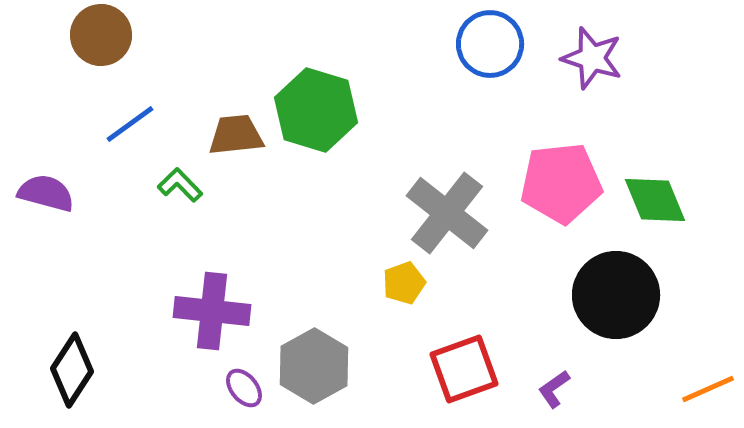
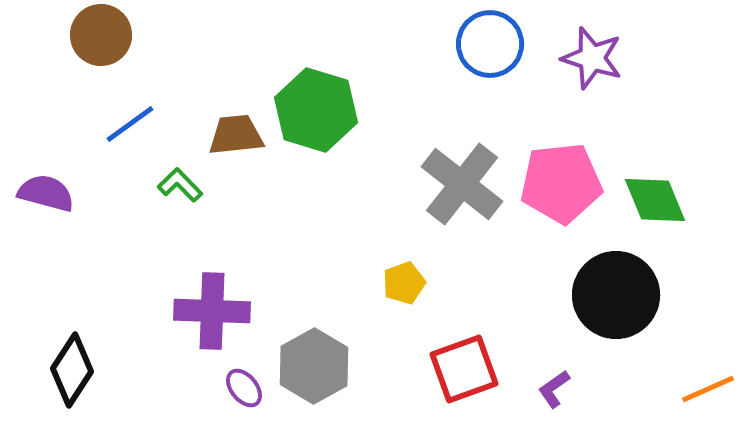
gray cross: moved 15 px right, 29 px up
purple cross: rotated 4 degrees counterclockwise
